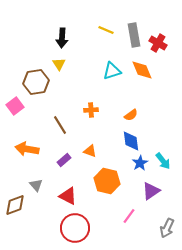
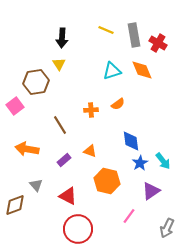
orange semicircle: moved 13 px left, 11 px up
red circle: moved 3 px right, 1 px down
